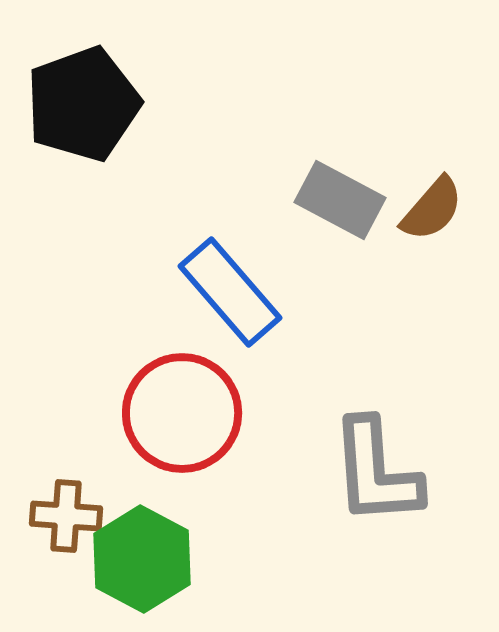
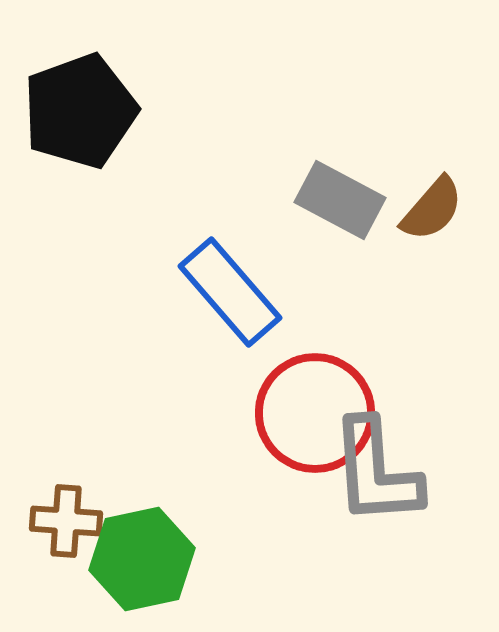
black pentagon: moved 3 px left, 7 px down
red circle: moved 133 px right
brown cross: moved 5 px down
green hexagon: rotated 20 degrees clockwise
